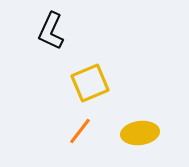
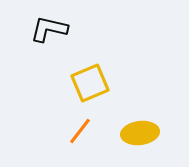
black L-shape: moved 2 px left, 2 px up; rotated 78 degrees clockwise
